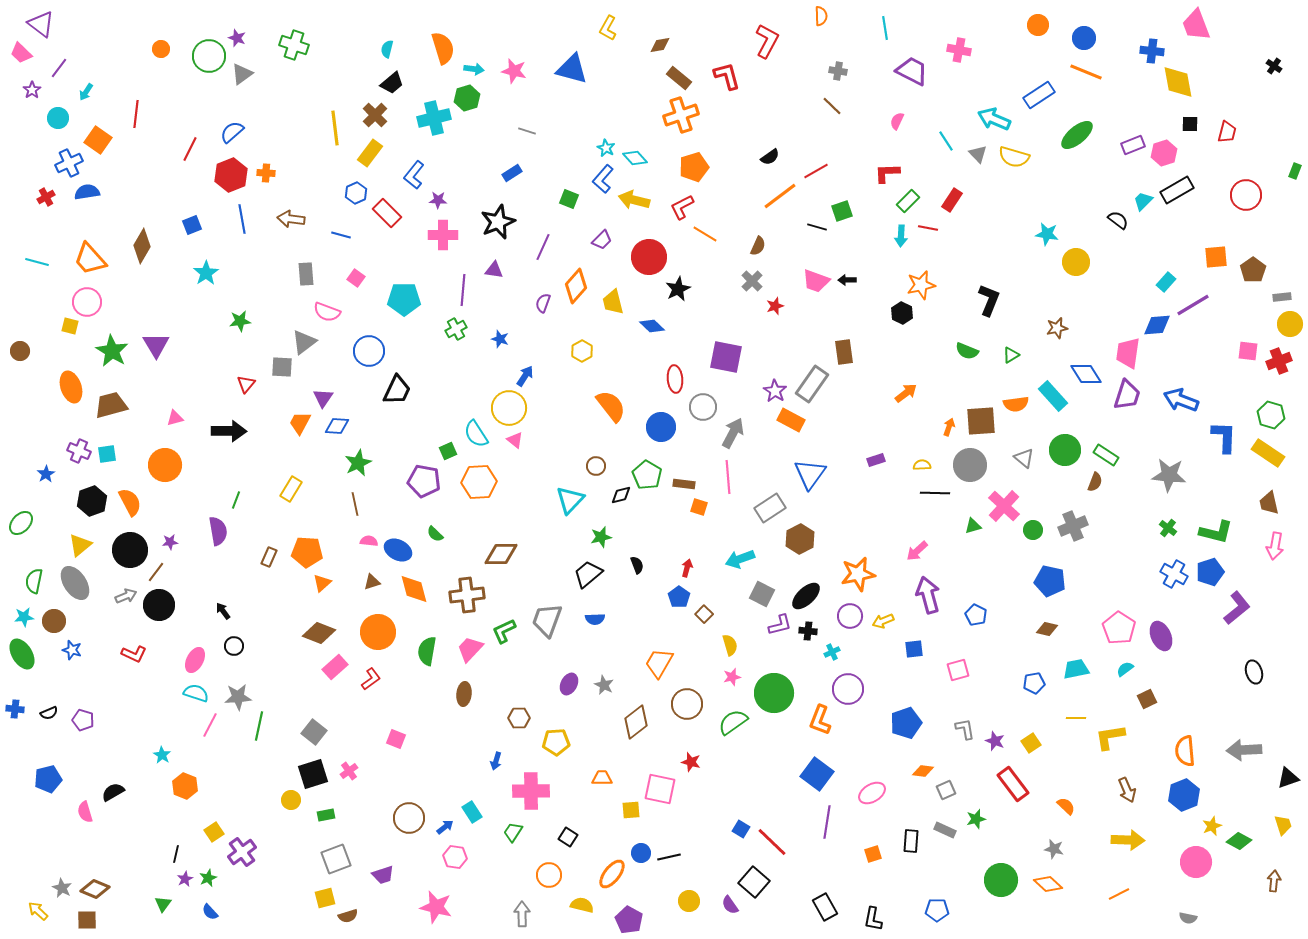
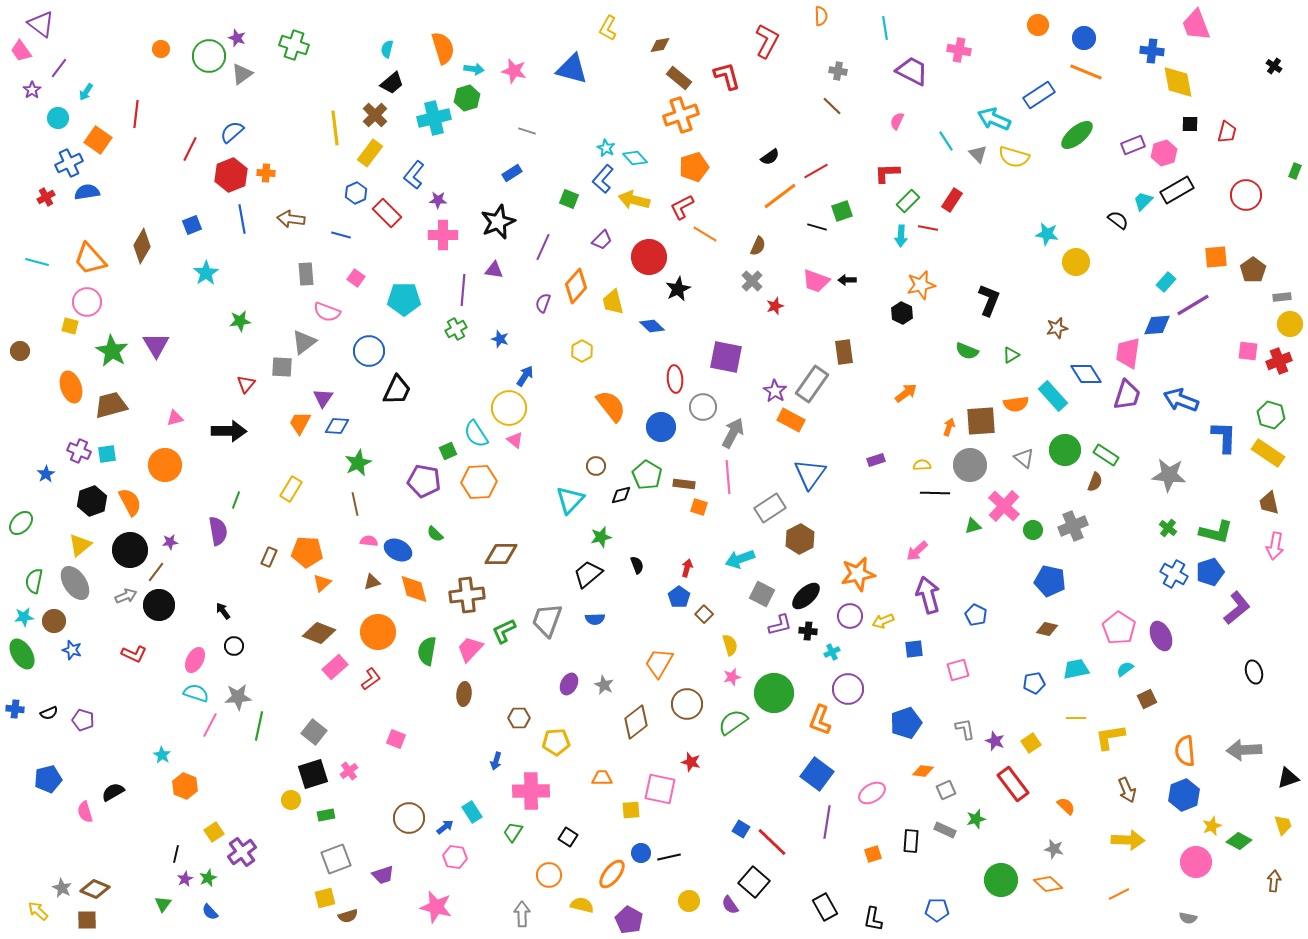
pink trapezoid at (21, 53): moved 2 px up; rotated 10 degrees clockwise
